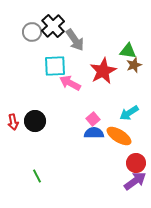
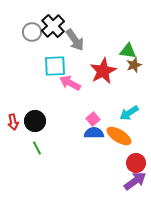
green line: moved 28 px up
